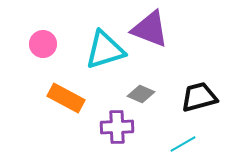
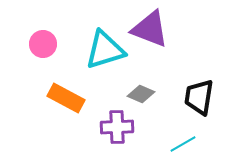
black trapezoid: rotated 66 degrees counterclockwise
